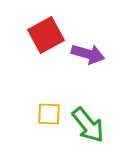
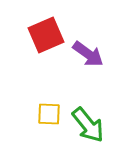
red square: rotated 6 degrees clockwise
purple arrow: rotated 20 degrees clockwise
